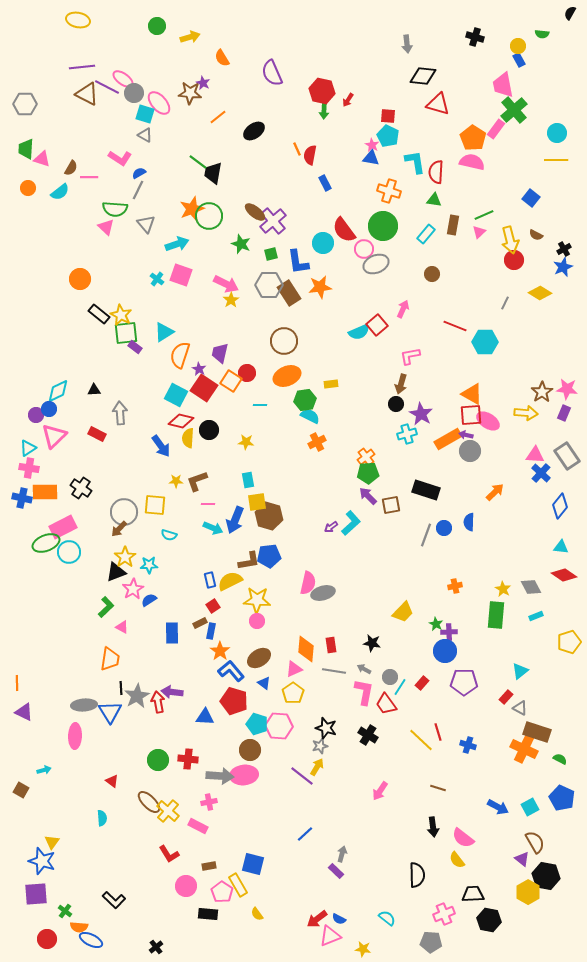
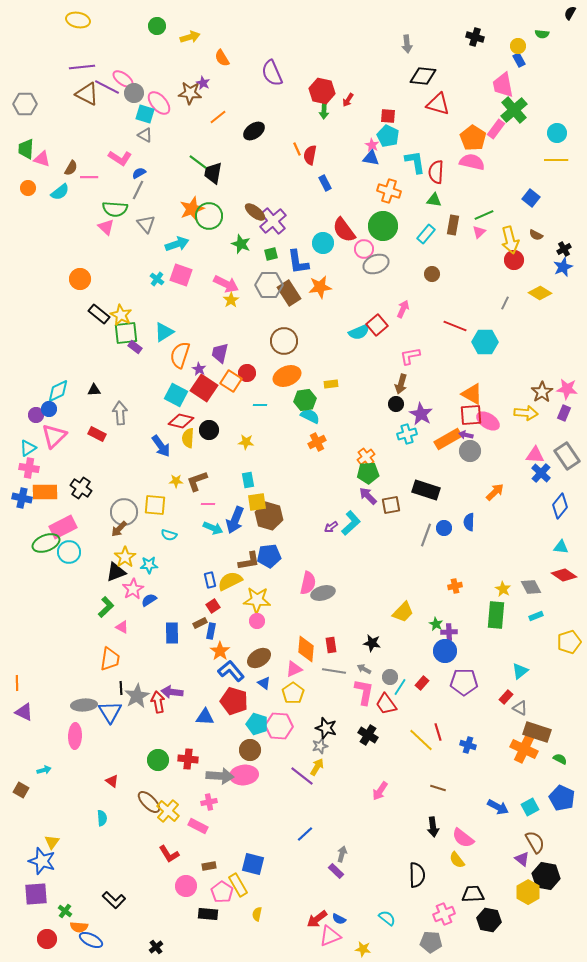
yellow semicircle at (257, 914): rotated 48 degrees clockwise
